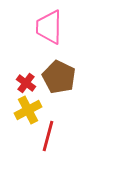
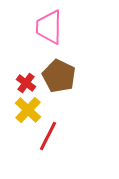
brown pentagon: moved 1 px up
yellow cross: rotated 20 degrees counterclockwise
red line: rotated 12 degrees clockwise
